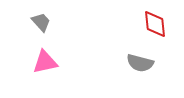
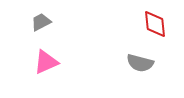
gray trapezoid: rotated 75 degrees counterclockwise
pink triangle: moved 1 px right; rotated 12 degrees counterclockwise
